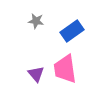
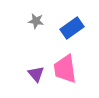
blue rectangle: moved 3 px up
